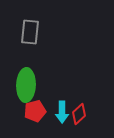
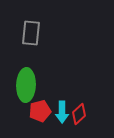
gray rectangle: moved 1 px right, 1 px down
red pentagon: moved 5 px right
